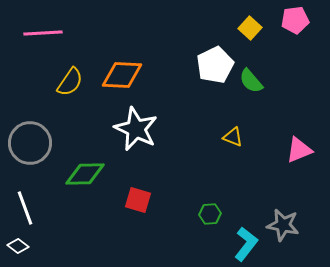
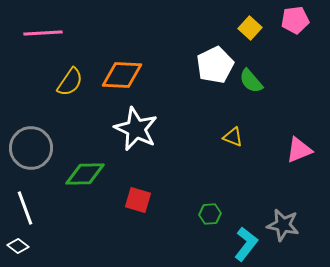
gray circle: moved 1 px right, 5 px down
